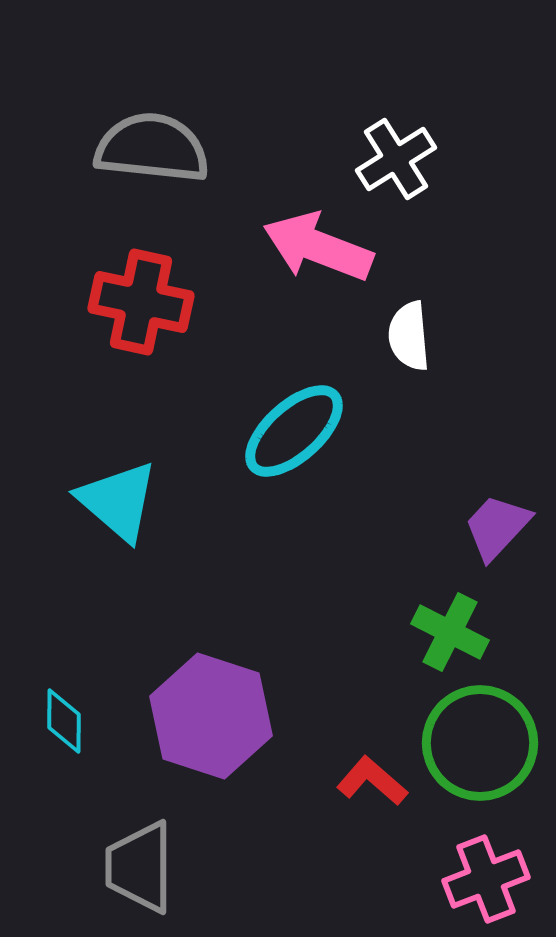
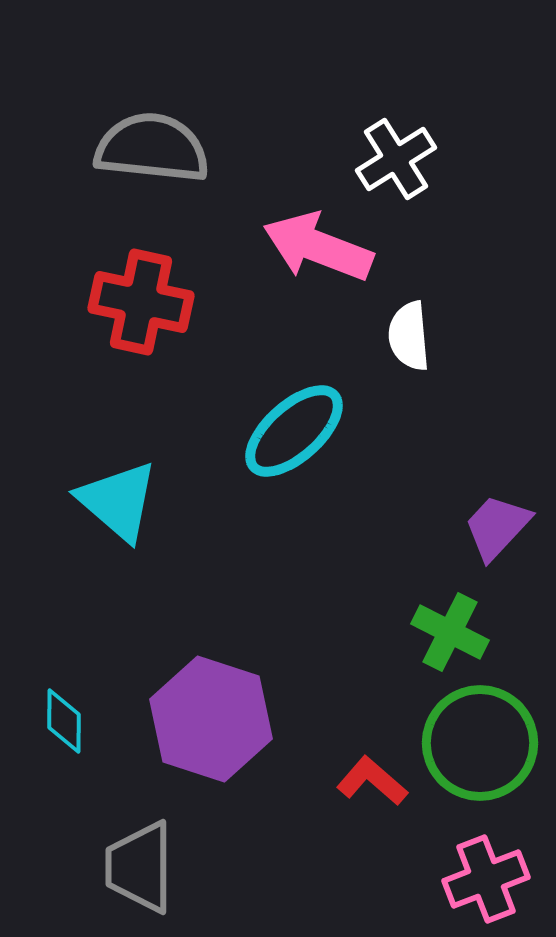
purple hexagon: moved 3 px down
